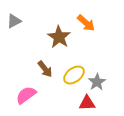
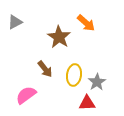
gray triangle: moved 1 px right, 1 px down
yellow ellipse: rotated 45 degrees counterclockwise
